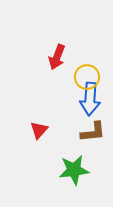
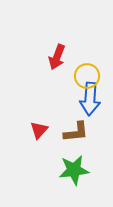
yellow circle: moved 1 px up
brown L-shape: moved 17 px left
